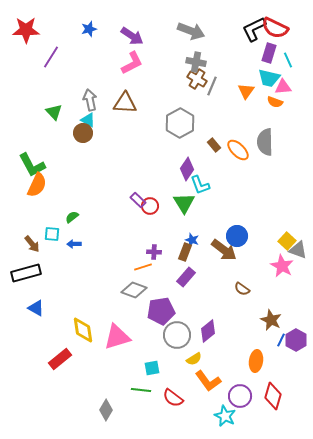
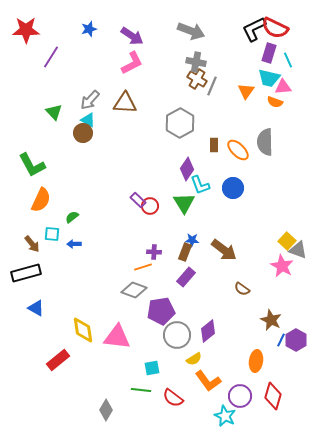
gray arrow at (90, 100): rotated 125 degrees counterclockwise
brown rectangle at (214, 145): rotated 40 degrees clockwise
orange semicircle at (37, 185): moved 4 px right, 15 px down
blue circle at (237, 236): moved 4 px left, 48 px up
blue star at (192, 240): rotated 16 degrees counterclockwise
pink triangle at (117, 337): rotated 24 degrees clockwise
red rectangle at (60, 359): moved 2 px left, 1 px down
